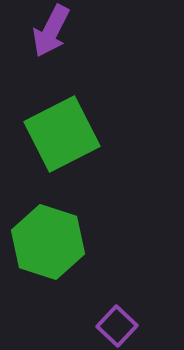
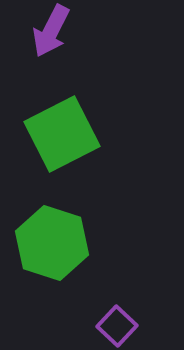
green hexagon: moved 4 px right, 1 px down
